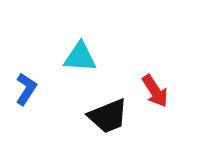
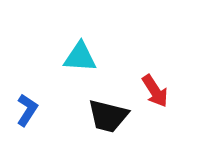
blue L-shape: moved 1 px right, 21 px down
black trapezoid: rotated 36 degrees clockwise
